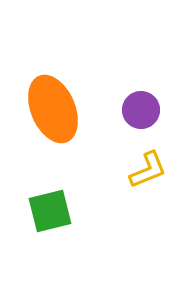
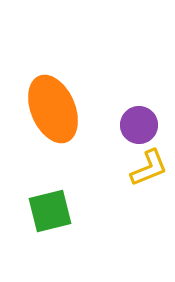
purple circle: moved 2 px left, 15 px down
yellow L-shape: moved 1 px right, 2 px up
